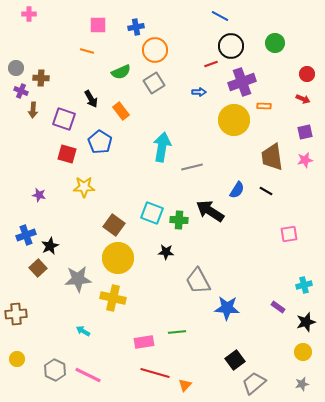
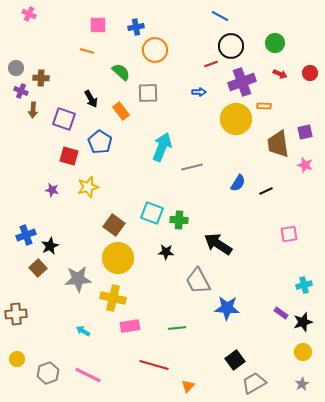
pink cross at (29, 14): rotated 24 degrees clockwise
green semicircle at (121, 72): rotated 114 degrees counterclockwise
red circle at (307, 74): moved 3 px right, 1 px up
gray square at (154, 83): moved 6 px left, 10 px down; rotated 30 degrees clockwise
red arrow at (303, 99): moved 23 px left, 25 px up
yellow circle at (234, 120): moved 2 px right, 1 px up
cyan arrow at (162, 147): rotated 12 degrees clockwise
red square at (67, 154): moved 2 px right, 2 px down
brown trapezoid at (272, 157): moved 6 px right, 13 px up
pink star at (305, 160): moved 5 px down; rotated 28 degrees clockwise
yellow star at (84, 187): moved 4 px right; rotated 15 degrees counterclockwise
blue semicircle at (237, 190): moved 1 px right, 7 px up
black line at (266, 191): rotated 56 degrees counterclockwise
purple star at (39, 195): moved 13 px right, 5 px up
black arrow at (210, 211): moved 8 px right, 33 px down
purple rectangle at (278, 307): moved 3 px right, 6 px down
black star at (306, 322): moved 3 px left
green line at (177, 332): moved 4 px up
pink rectangle at (144, 342): moved 14 px left, 16 px up
gray hexagon at (55, 370): moved 7 px left, 3 px down; rotated 15 degrees clockwise
red line at (155, 373): moved 1 px left, 8 px up
gray trapezoid at (254, 383): rotated 10 degrees clockwise
gray star at (302, 384): rotated 16 degrees counterclockwise
orange triangle at (185, 385): moved 3 px right, 1 px down
